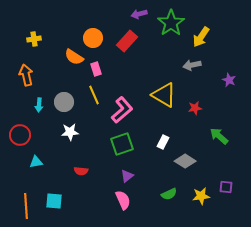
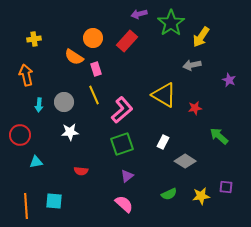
pink semicircle: moved 1 px right, 4 px down; rotated 24 degrees counterclockwise
